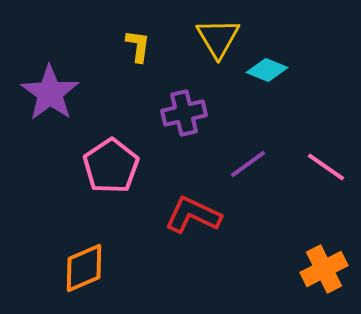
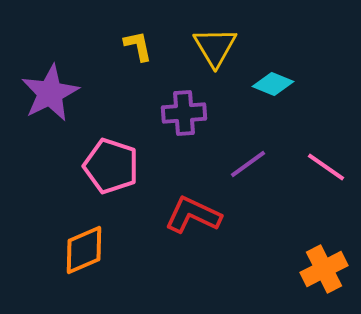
yellow triangle: moved 3 px left, 9 px down
yellow L-shape: rotated 20 degrees counterclockwise
cyan diamond: moved 6 px right, 14 px down
purple star: rotated 10 degrees clockwise
purple cross: rotated 9 degrees clockwise
pink pentagon: rotated 20 degrees counterclockwise
orange diamond: moved 18 px up
